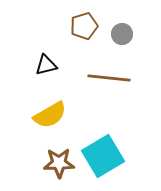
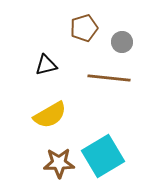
brown pentagon: moved 2 px down
gray circle: moved 8 px down
